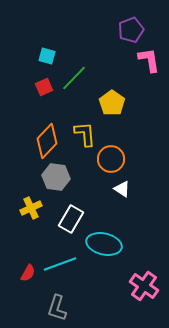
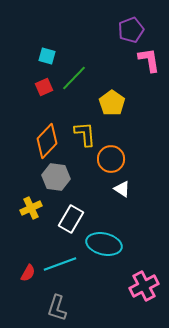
pink cross: rotated 28 degrees clockwise
